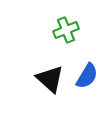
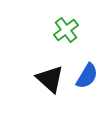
green cross: rotated 15 degrees counterclockwise
